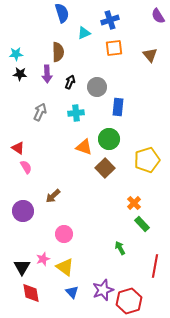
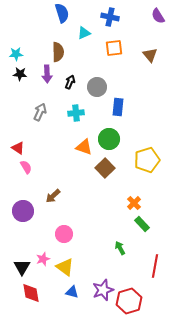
blue cross: moved 3 px up; rotated 30 degrees clockwise
blue triangle: rotated 32 degrees counterclockwise
